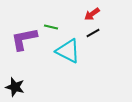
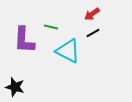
purple L-shape: moved 1 px down; rotated 76 degrees counterclockwise
